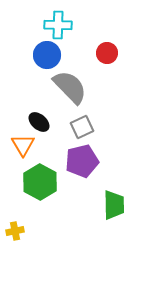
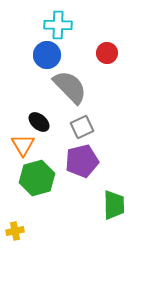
green hexagon: moved 3 px left, 4 px up; rotated 16 degrees clockwise
